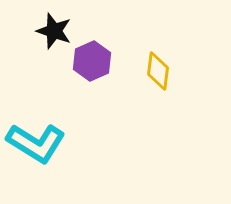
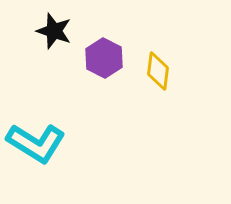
purple hexagon: moved 12 px right, 3 px up; rotated 9 degrees counterclockwise
